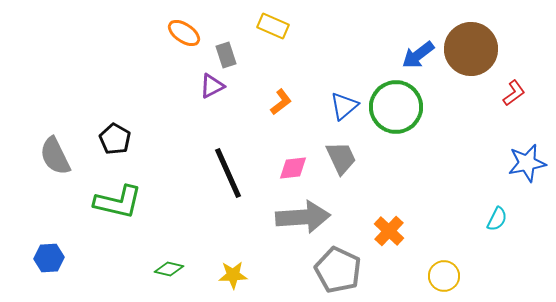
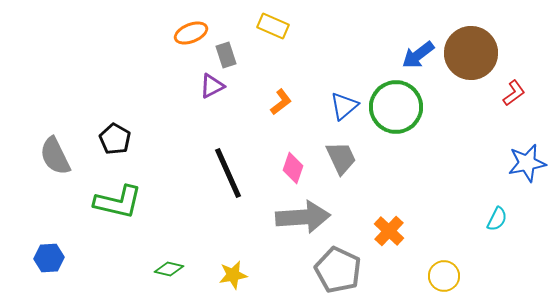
orange ellipse: moved 7 px right; rotated 56 degrees counterclockwise
brown circle: moved 4 px down
pink diamond: rotated 64 degrees counterclockwise
yellow star: rotated 8 degrees counterclockwise
